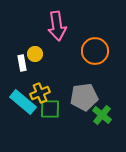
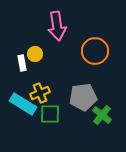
gray pentagon: moved 1 px left
cyan rectangle: moved 2 px down; rotated 8 degrees counterclockwise
green square: moved 5 px down
